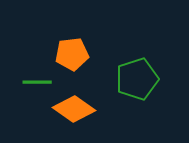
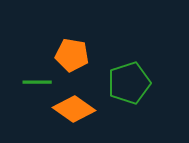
orange pentagon: moved 1 px down; rotated 16 degrees clockwise
green pentagon: moved 8 px left, 4 px down
